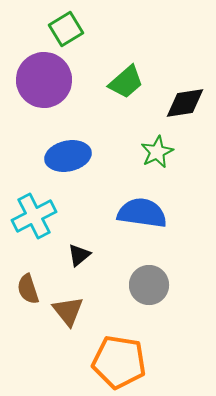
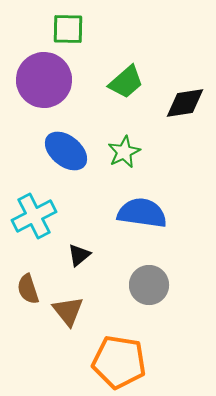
green square: moved 2 px right; rotated 32 degrees clockwise
green star: moved 33 px left
blue ellipse: moved 2 px left, 5 px up; rotated 51 degrees clockwise
